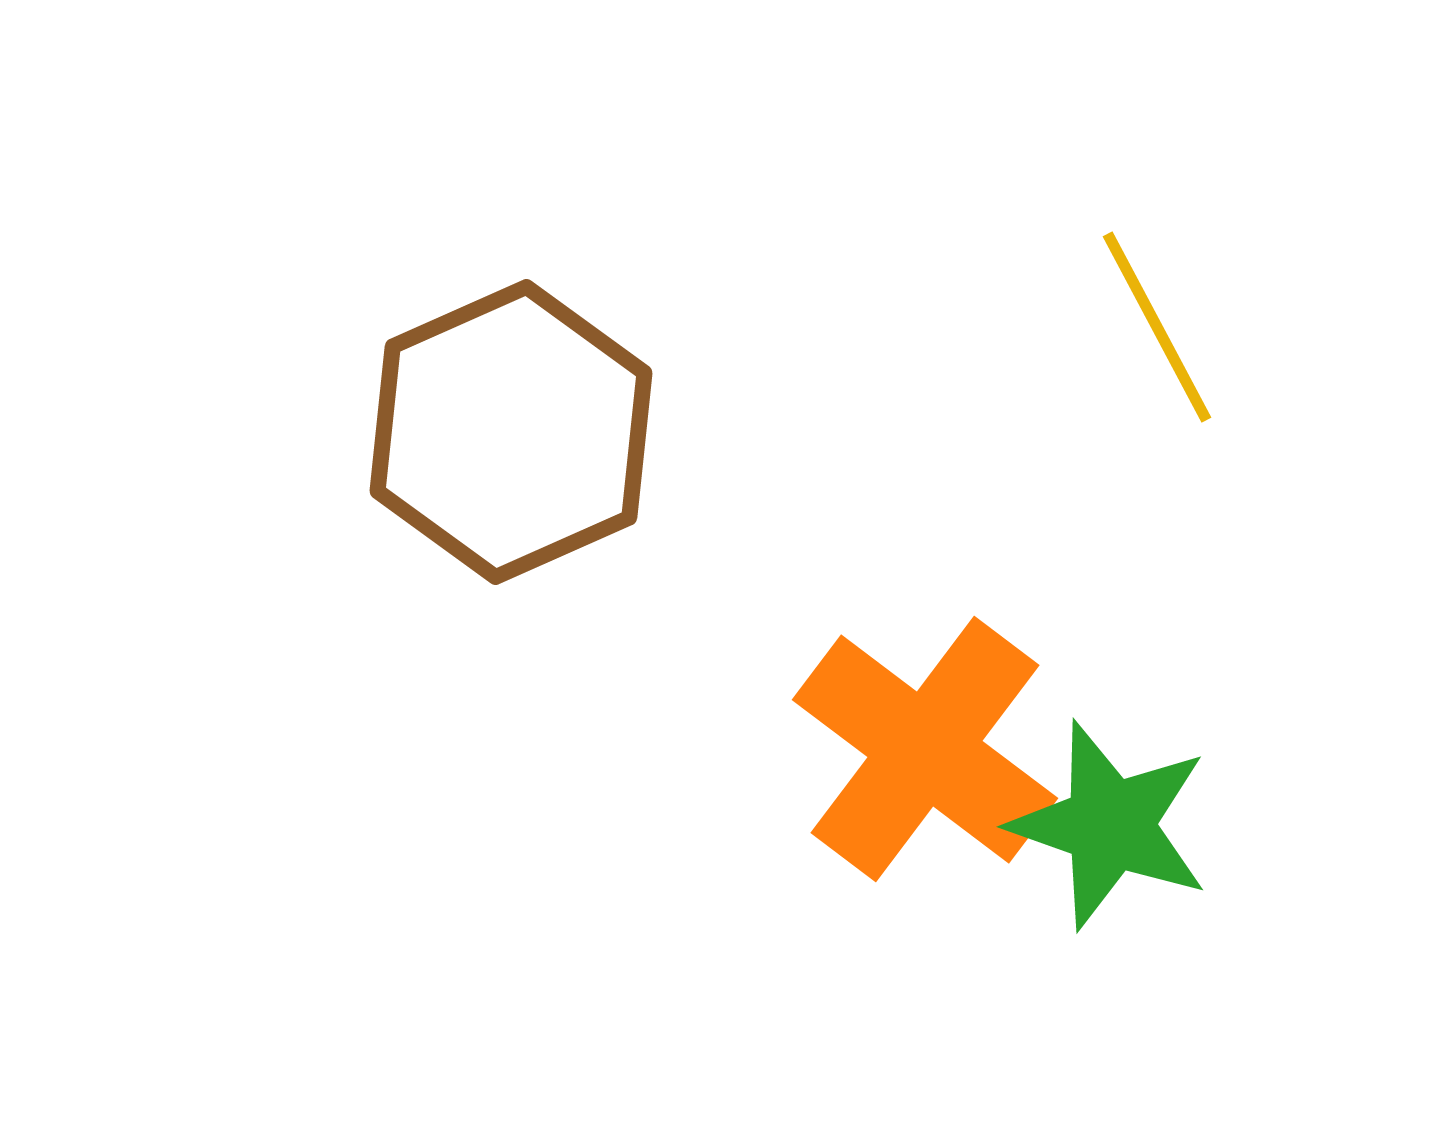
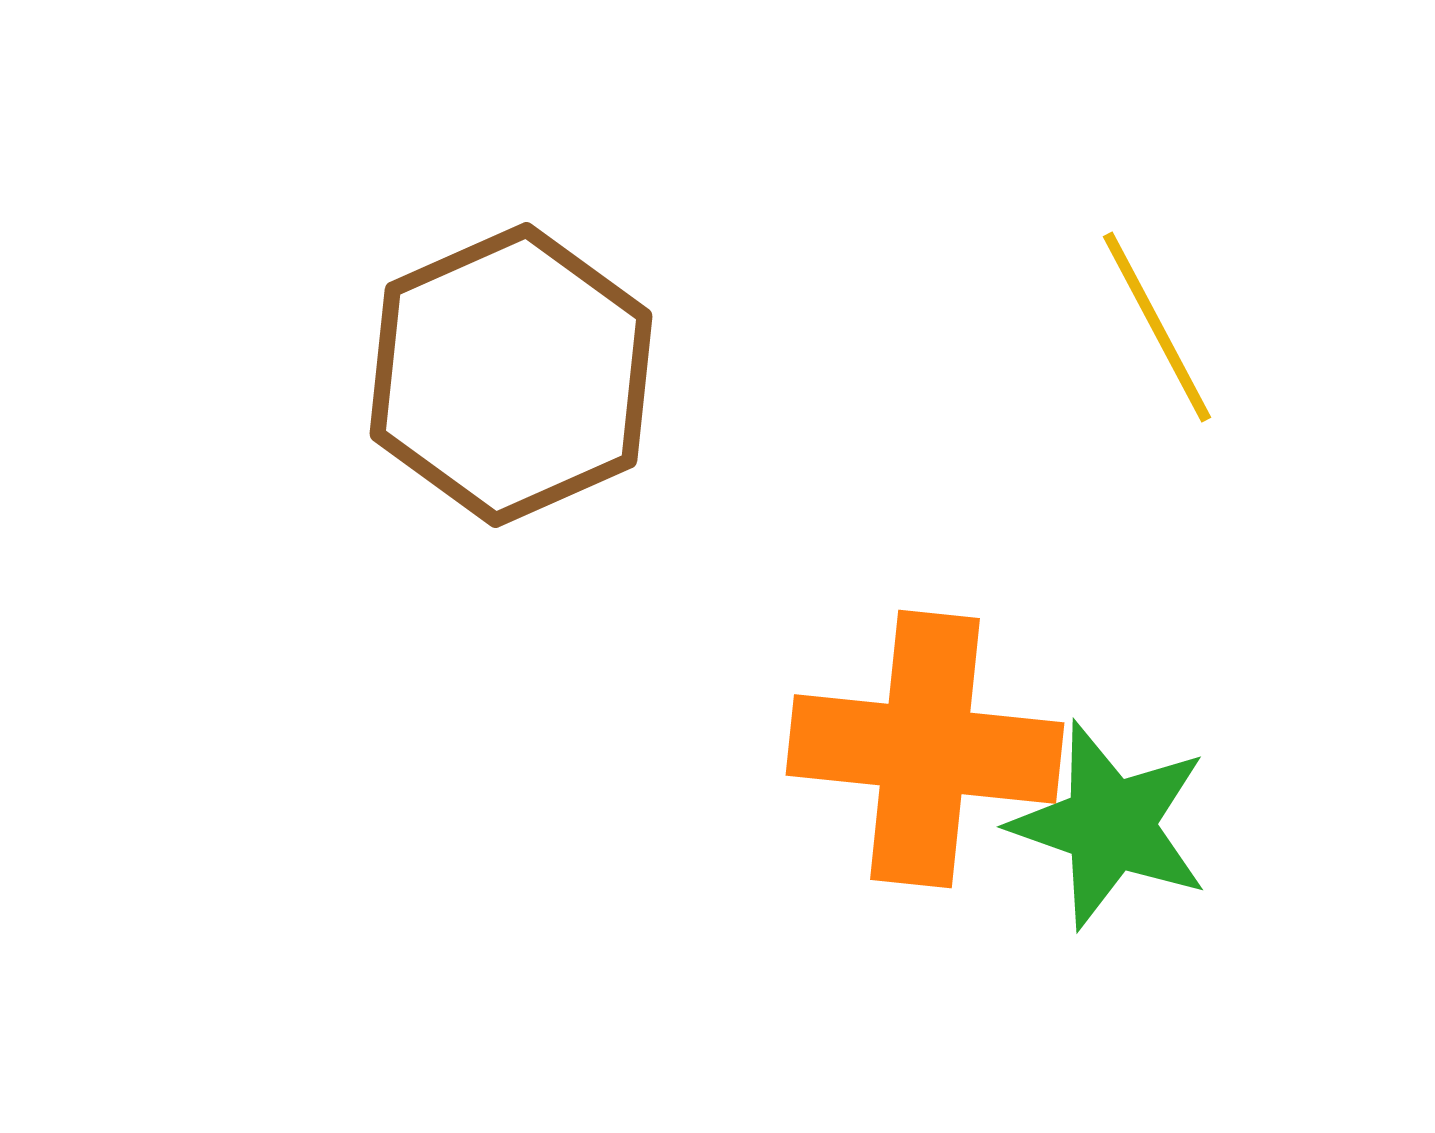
brown hexagon: moved 57 px up
orange cross: rotated 31 degrees counterclockwise
